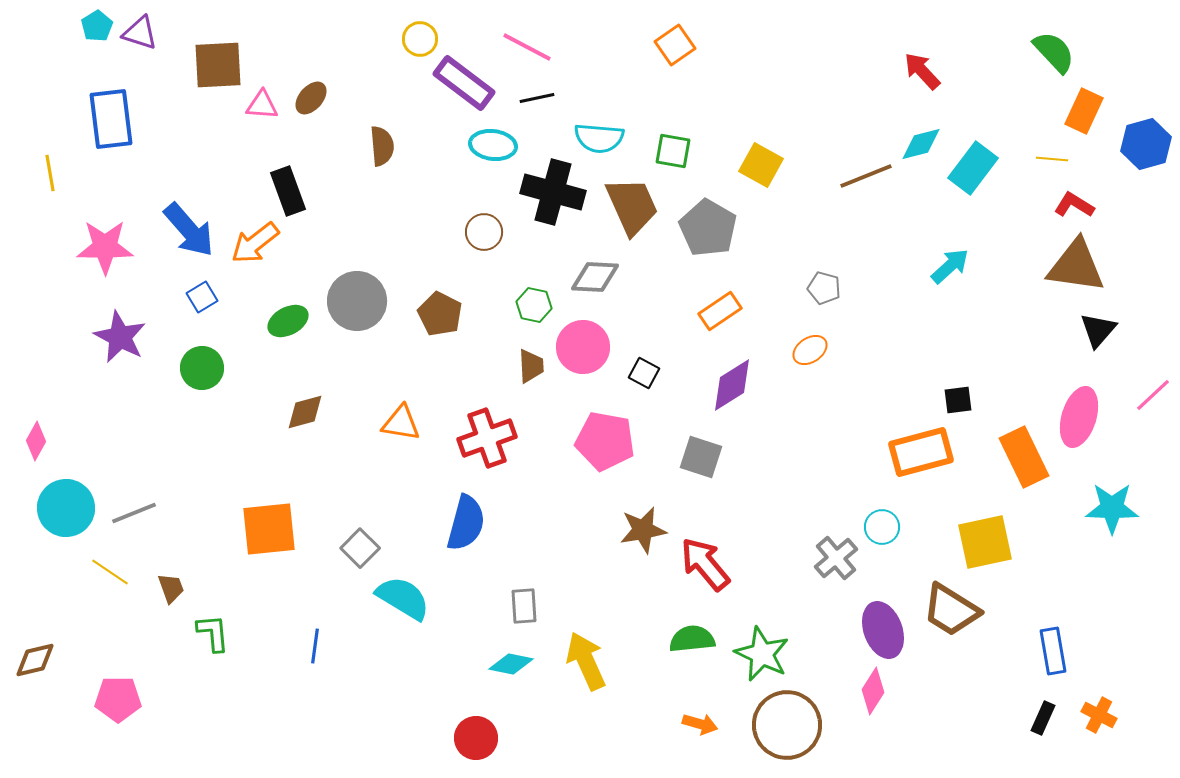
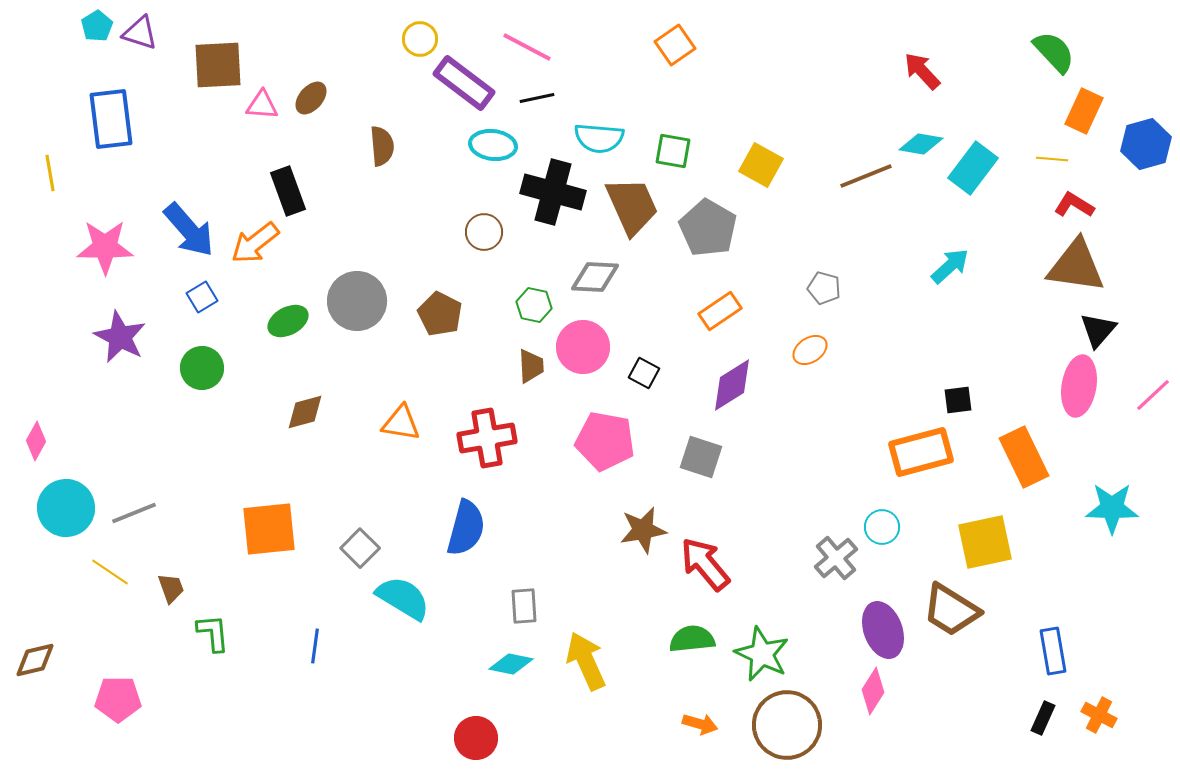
cyan diamond at (921, 144): rotated 24 degrees clockwise
pink ellipse at (1079, 417): moved 31 px up; rotated 8 degrees counterclockwise
red cross at (487, 438): rotated 10 degrees clockwise
blue semicircle at (466, 523): moved 5 px down
